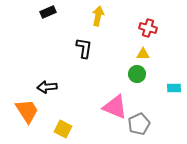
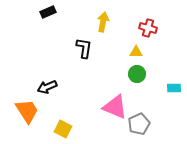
yellow arrow: moved 5 px right, 6 px down
yellow triangle: moved 7 px left, 2 px up
black arrow: rotated 18 degrees counterclockwise
